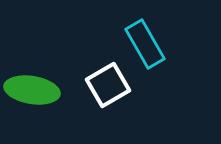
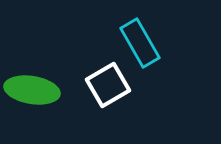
cyan rectangle: moved 5 px left, 1 px up
